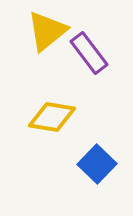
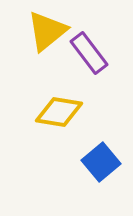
yellow diamond: moved 7 px right, 5 px up
blue square: moved 4 px right, 2 px up; rotated 6 degrees clockwise
